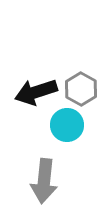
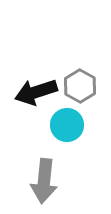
gray hexagon: moved 1 px left, 3 px up
